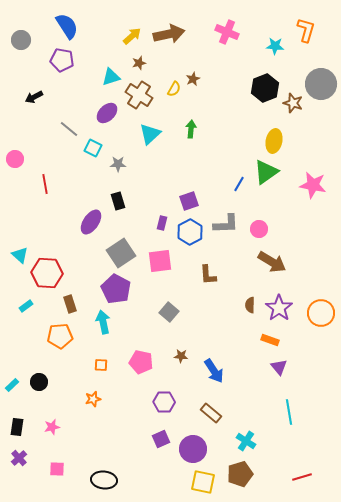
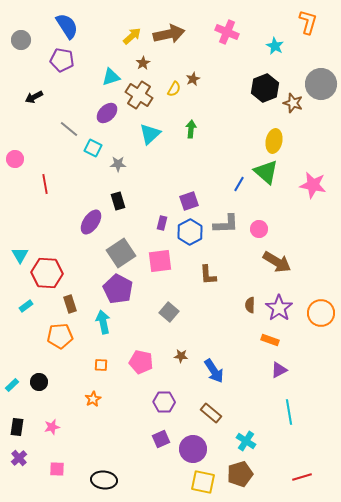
orange L-shape at (306, 30): moved 2 px right, 8 px up
cyan star at (275, 46): rotated 24 degrees clockwise
brown star at (139, 63): moved 4 px right; rotated 16 degrees counterclockwise
green triangle at (266, 172): rotated 44 degrees counterclockwise
cyan triangle at (20, 255): rotated 18 degrees clockwise
brown arrow at (272, 262): moved 5 px right
purple pentagon at (116, 289): moved 2 px right
purple triangle at (279, 367): moved 3 px down; rotated 42 degrees clockwise
orange star at (93, 399): rotated 14 degrees counterclockwise
